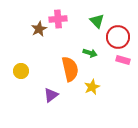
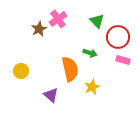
pink cross: rotated 30 degrees counterclockwise
purple triangle: rotated 42 degrees counterclockwise
